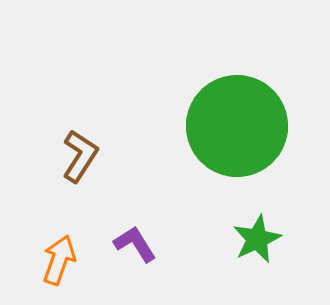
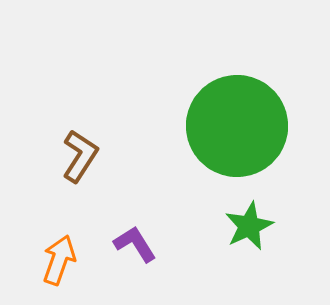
green star: moved 8 px left, 13 px up
